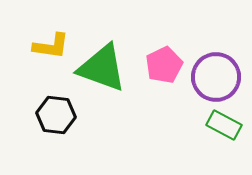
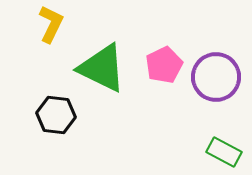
yellow L-shape: moved 22 px up; rotated 72 degrees counterclockwise
green triangle: rotated 6 degrees clockwise
green rectangle: moved 27 px down
